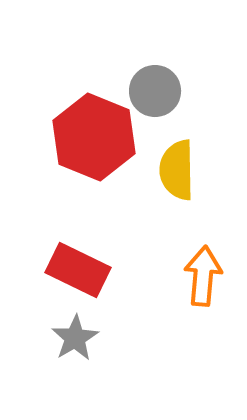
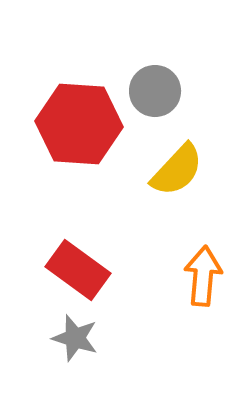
red hexagon: moved 15 px left, 13 px up; rotated 18 degrees counterclockwise
yellow semicircle: rotated 136 degrees counterclockwise
red rectangle: rotated 10 degrees clockwise
gray star: rotated 24 degrees counterclockwise
